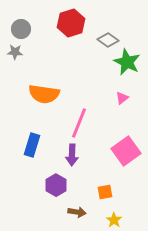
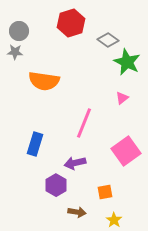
gray circle: moved 2 px left, 2 px down
orange semicircle: moved 13 px up
pink line: moved 5 px right
blue rectangle: moved 3 px right, 1 px up
purple arrow: moved 3 px right, 8 px down; rotated 75 degrees clockwise
